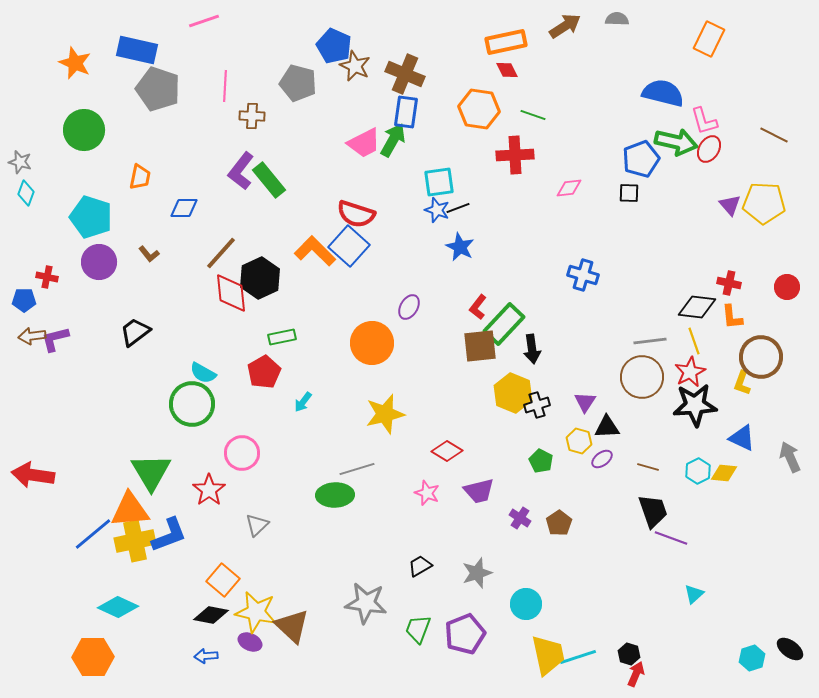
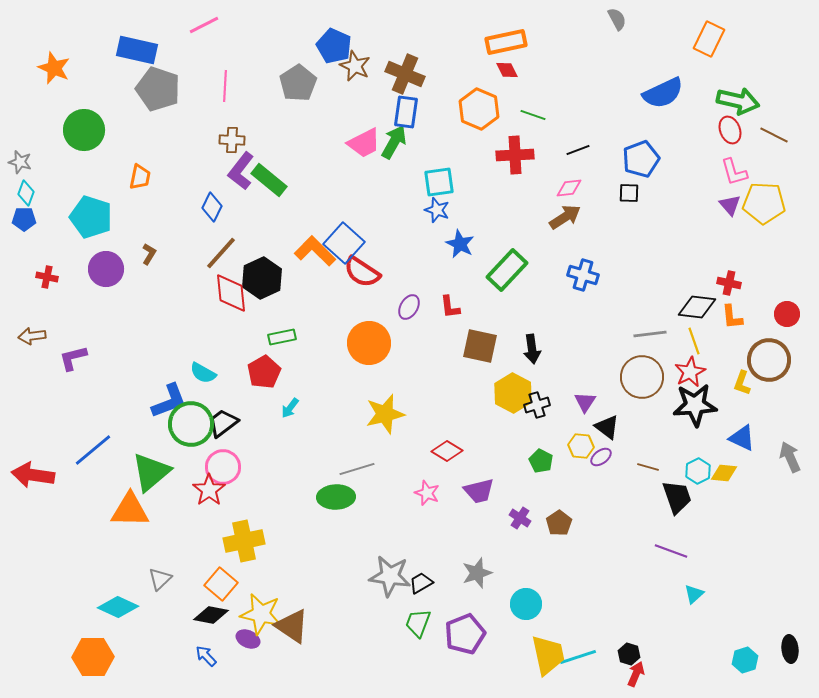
gray semicircle at (617, 19): rotated 60 degrees clockwise
pink line at (204, 21): moved 4 px down; rotated 8 degrees counterclockwise
brown arrow at (565, 26): moved 191 px down
orange star at (75, 63): moved 21 px left, 5 px down
gray pentagon at (298, 83): rotated 24 degrees clockwise
blue semicircle at (663, 93): rotated 141 degrees clockwise
orange hexagon at (479, 109): rotated 15 degrees clockwise
brown cross at (252, 116): moved 20 px left, 24 px down
pink L-shape at (704, 121): moved 30 px right, 51 px down
green arrow at (393, 140): moved 1 px right, 2 px down
green arrow at (676, 142): moved 62 px right, 41 px up
red ellipse at (709, 149): moved 21 px right, 19 px up; rotated 52 degrees counterclockwise
green rectangle at (269, 180): rotated 12 degrees counterclockwise
blue diamond at (184, 208): moved 28 px right, 1 px up; rotated 64 degrees counterclockwise
black line at (458, 208): moved 120 px right, 58 px up
red semicircle at (356, 214): moved 6 px right, 58 px down; rotated 15 degrees clockwise
blue square at (349, 246): moved 5 px left, 3 px up
blue star at (460, 247): moved 3 px up
brown L-shape at (149, 254): rotated 110 degrees counterclockwise
purple circle at (99, 262): moved 7 px right, 7 px down
black hexagon at (260, 278): moved 2 px right
red circle at (787, 287): moved 27 px down
blue pentagon at (24, 300): moved 81 px up
red L-shape at (478, 307): moved 28 px left; rotated 45 degrees counterclockwise
green rectangle at (504, 324): moved 3 px right, 54 px up
black trapezoid at (135, 332): moved 88 px right, 91 px down
purple L-shape at (55, 339): moved 18 px right, 19 px down
gray line at (650, 341): moved 7 px up
orange circle at (372, 343): moved 3 px left
brown square at (480, 346): rotated 18 degrees clockwise
brown circle at (761, 357): moved 8 px right, 3 px down
yellow hexagon at (513, 393): rotated 6 degrees clockwise
cyan arrow at (303, 402): moved 13 px left, 6 px down
green circle at (192, 404): moved 1 px left, 20 px down
black triangle at (607, 427): rotated 40 degrees clockwise
yellow hexagon at (579, 441): moved 2 px right, 5 px down; rotated 10 degrees counterclockwise
pink circle at (242, 453): moved 19 px left, 14 px down
purple ellipse at (602, 459): moved 1 px left, 2 px up
green triangle at (151, 472): rotated 21 degrees clockwise
green ellipse at (335, 495): moved 1 px right, 2 px down
orange triangle at (130, 510): rotated 6 degrees clockwise
black trapezoid at (653, 511): moved 24 px right, 14 px up
gray triangle at (257, 525): moved 97 px left, 54 px down
blue line at (93, 534): moved 84 px up
blue L-shape at (169, 535): moved 134 px up
purple line at (671, 538): moved 13 px down
yellow cross at (135, 541): moved 109 px right
black trapezoid at (420, 566): moved 1 px right, 17 px down
orange square at (223, 580): moved 2 px left, 4 px down
gray star at (366, 603): moved 24 px right, 27 px up
yellow star at (256, 612): moved 5 px right, 2 px down
brown triangle at (292, 626): rotated 9 degrees counterclockwise
green trapezoid at (418, 629): moved 6 px up
purple ellipse at (250, 642): moved 2 px left, 3 px up
black ellipse at (790, 649): rotated 48 degrees clockwise
blue arrow at (206, 656): rotated 50 degrees clockwise
cyan hexagon at (752, 658): moved 7 px left, 2 px down
